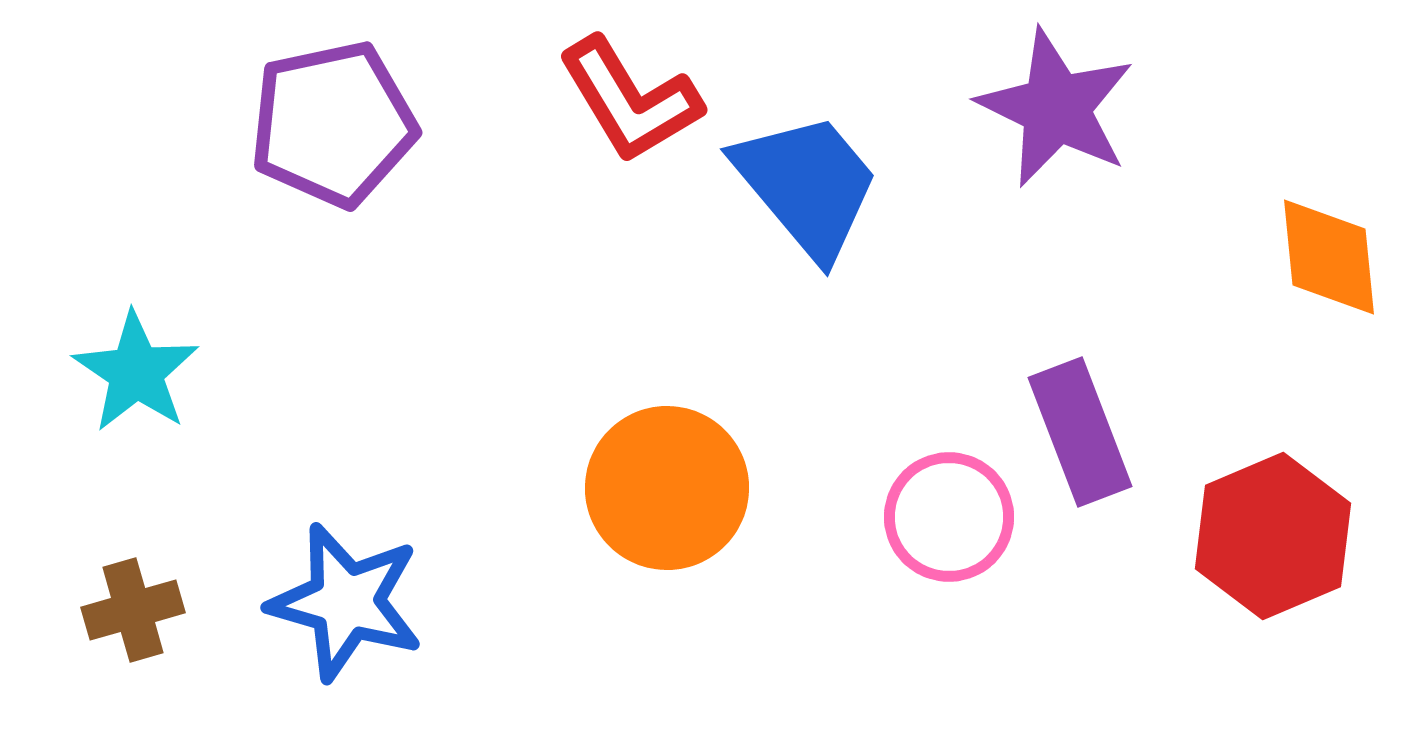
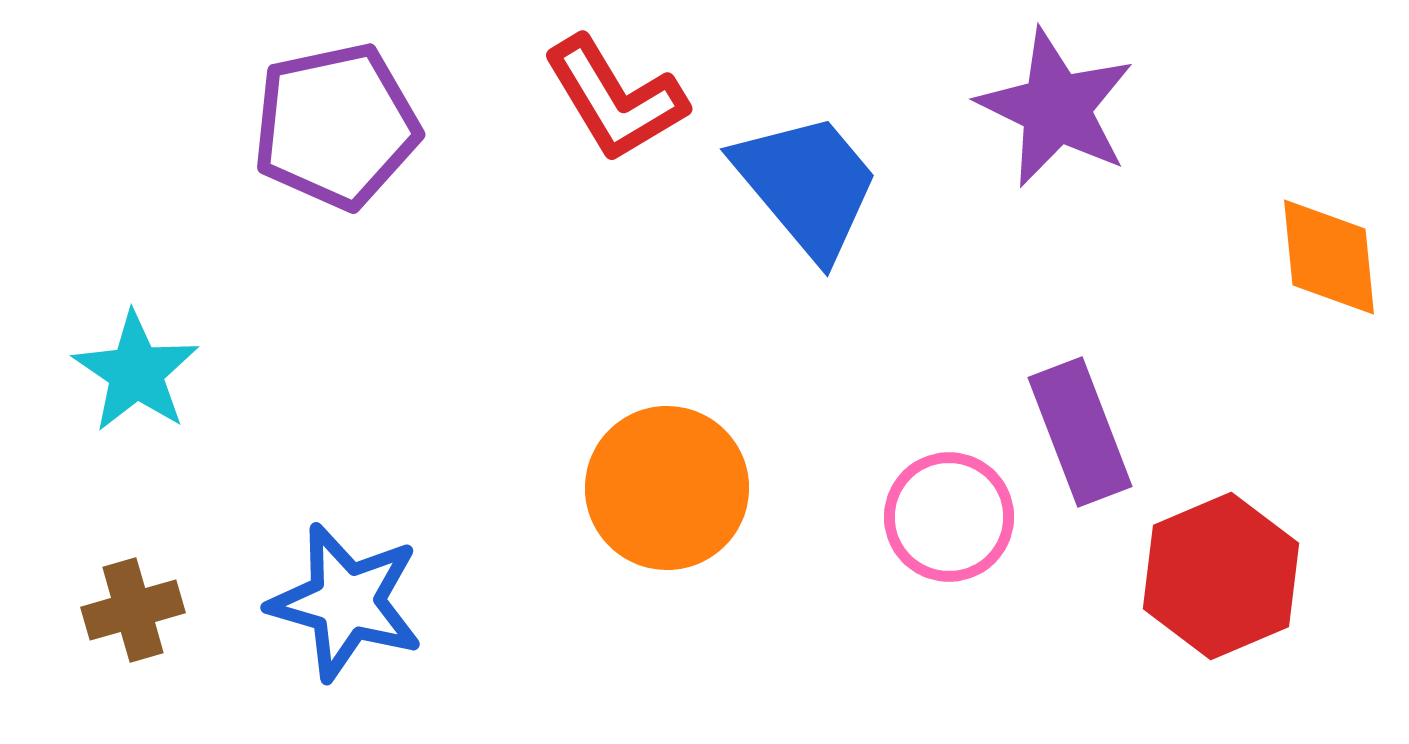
red L-shape: moved 15 px left, 1 px up
purple pentagon: moved 3 px right, 2 px down
red hexagon: moved 52 px left, 40 px down
